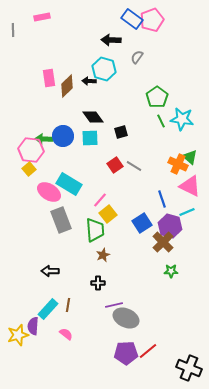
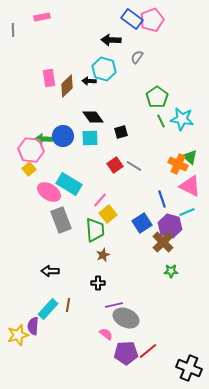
pink semicircle at (66, 334): moved 40 px right
